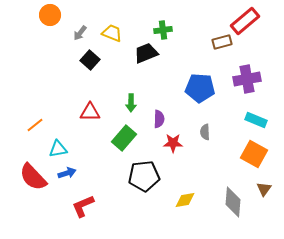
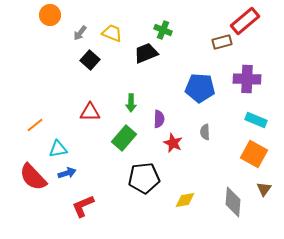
green cross: rotated 30 degrees clockwise
purple cross: rotated 12 degrees clockwise
red star: rotated 24 degrees clockwise
black pentagon: moved 2 px down
